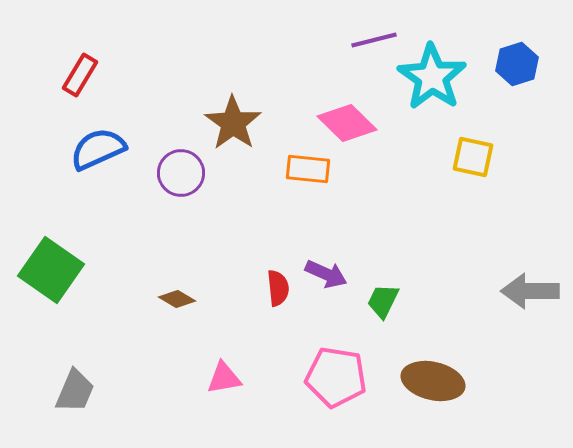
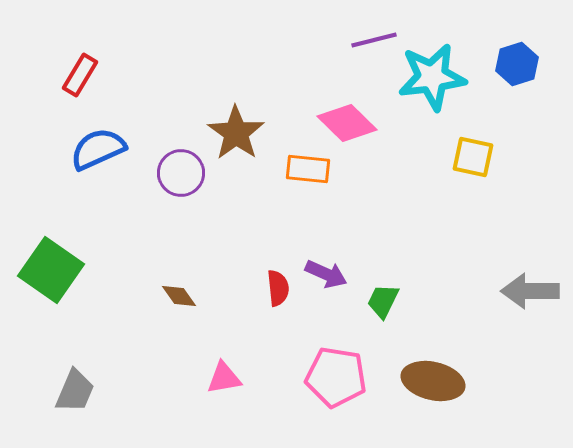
cyan star: rotated 30 degrees clockwise
brown star: moved 3 px right, 10 px down
brown diamond: moved 2 px right, 3 px up; rotated 24 degrees clockwise
